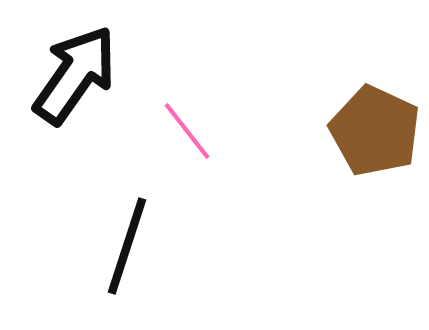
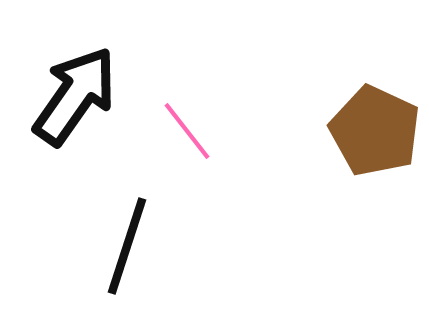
black arrow: moved 21 px down
